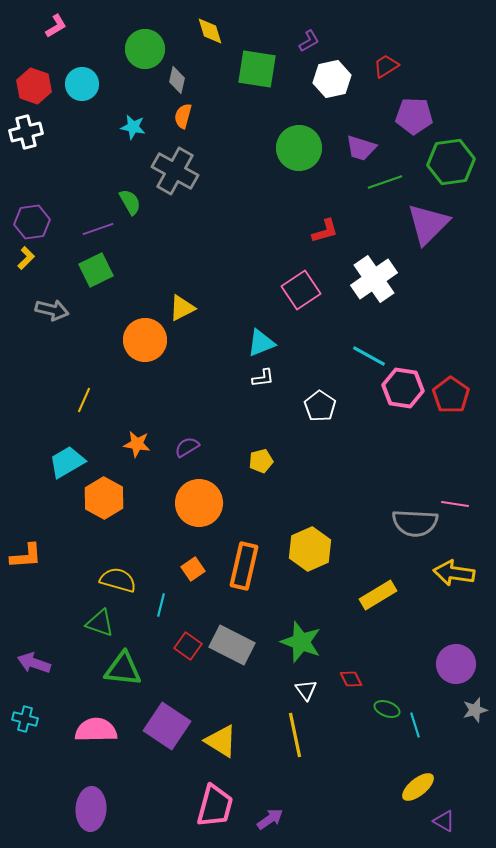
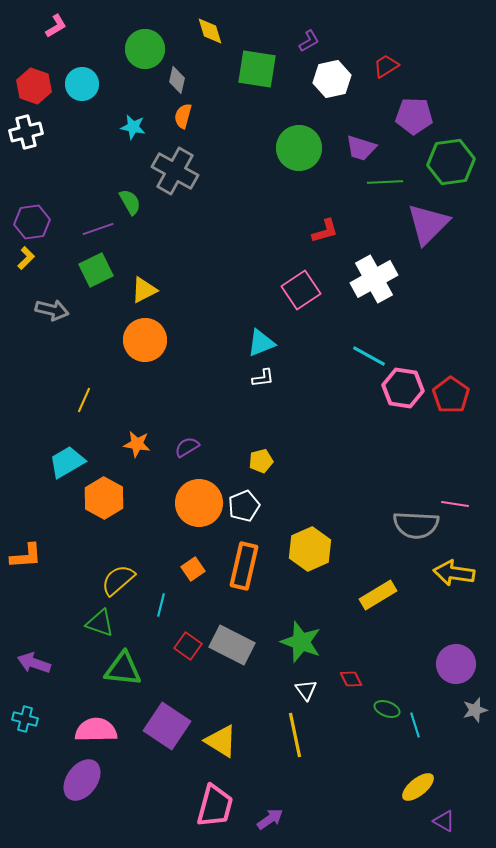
green line at (385, 182): rotated 16 degrees clockwise
white cross at (374, 279): rotated 6 degrees clockwise
yellow triangle at (182, 308): moved 38 px left, 18 px up
white pentagon at (320, 406): moved 76 px left, 100 px down; rotated 16 degrees clockwise
gray semicircle at (415, 523): moved 1 px right, 2 px down
yellow semicircle at (118, 580): rotated 57 degrees counterclockwise
purple ellipse at (91, 809): moved 9 px left, 29 px up; rotated 33 degrees clockwise
